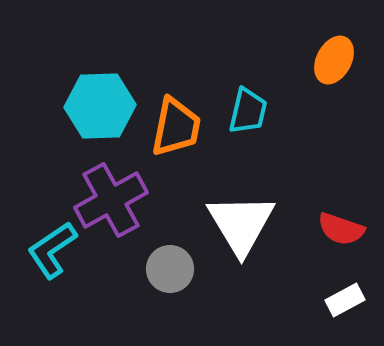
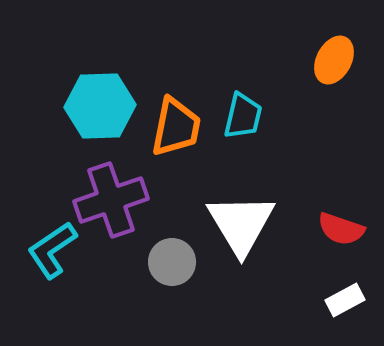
cyan trapezoid: moved 5 px left, 5 px down
purple cross: rotated 10 degrees clockwise
gray circle: moved 2 px right, 7 px up
